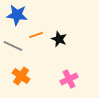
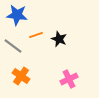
gray line: rotated 12 degrees clockwise
